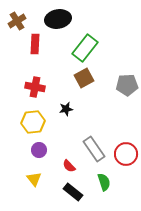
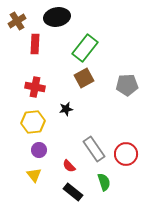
black ellipse: moved 1 px left, 2 px up
yellow triangle: moved 4 px up
